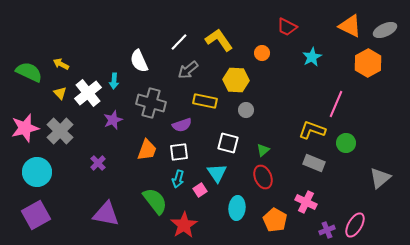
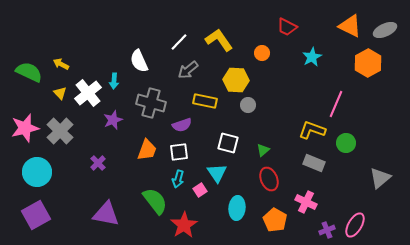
gray circle at (246, 110): moved 2 px right, 5 px up
red ellipse at (263, 177): moved 6 px right, 2 px down
